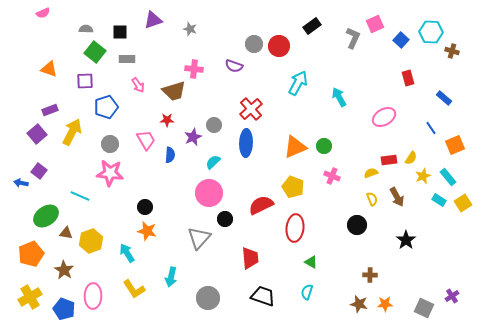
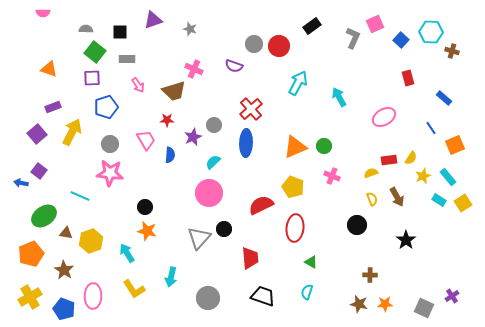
pink semicircle at (43, 13): rotated 24 degrees clockwise
pink cross at (194, 69): rotated 18 degrees clockwise
purple square at (85, 81): moved 7 px right, 3 px up
purple rectangle at (50, 110): moved 3 px right, 3 px up
green ellipse at (46, 216): moved 2 px left
black circle at (225, 219): moved 1 px left, 10 px down
